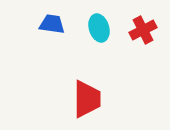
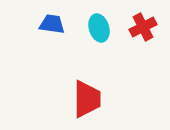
red cross: moved 3 px up
